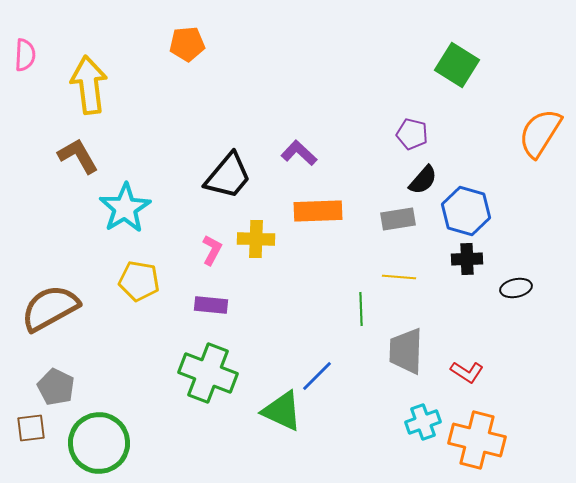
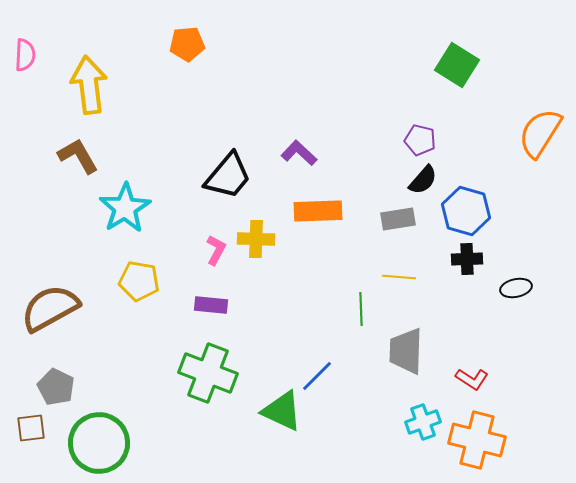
purple pentagon: moved 8 px right, 6 px down
pink L-shape: moved 4 px right
red L-shape: moved 5 px right, 7 px down
